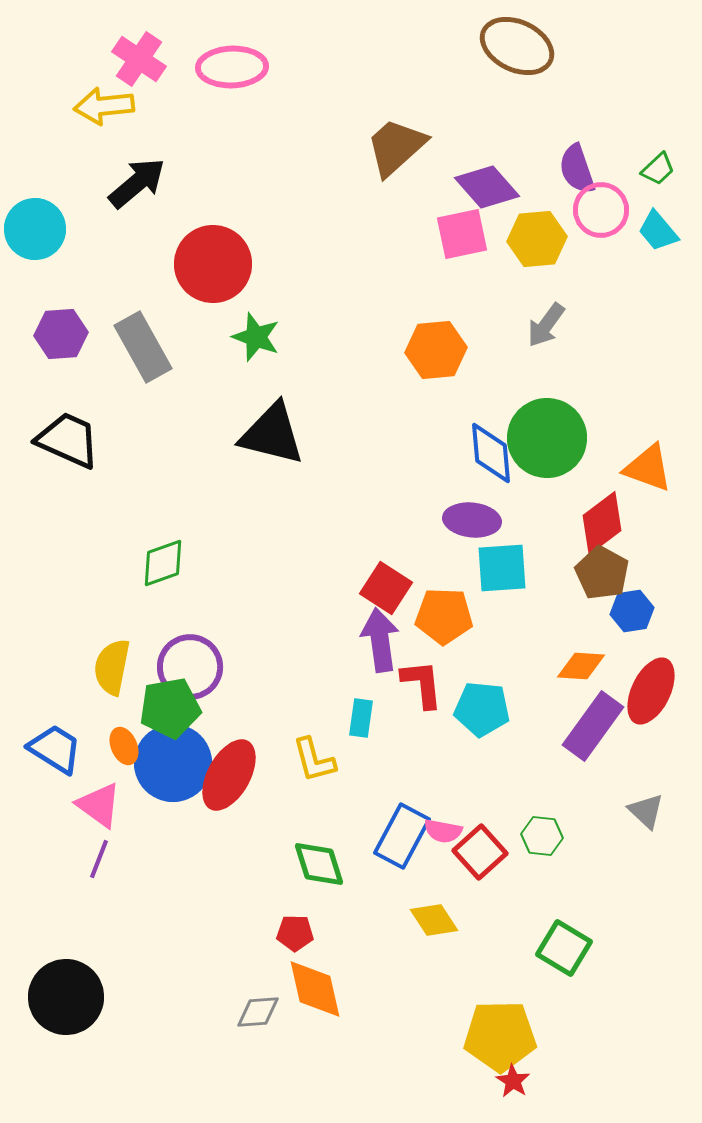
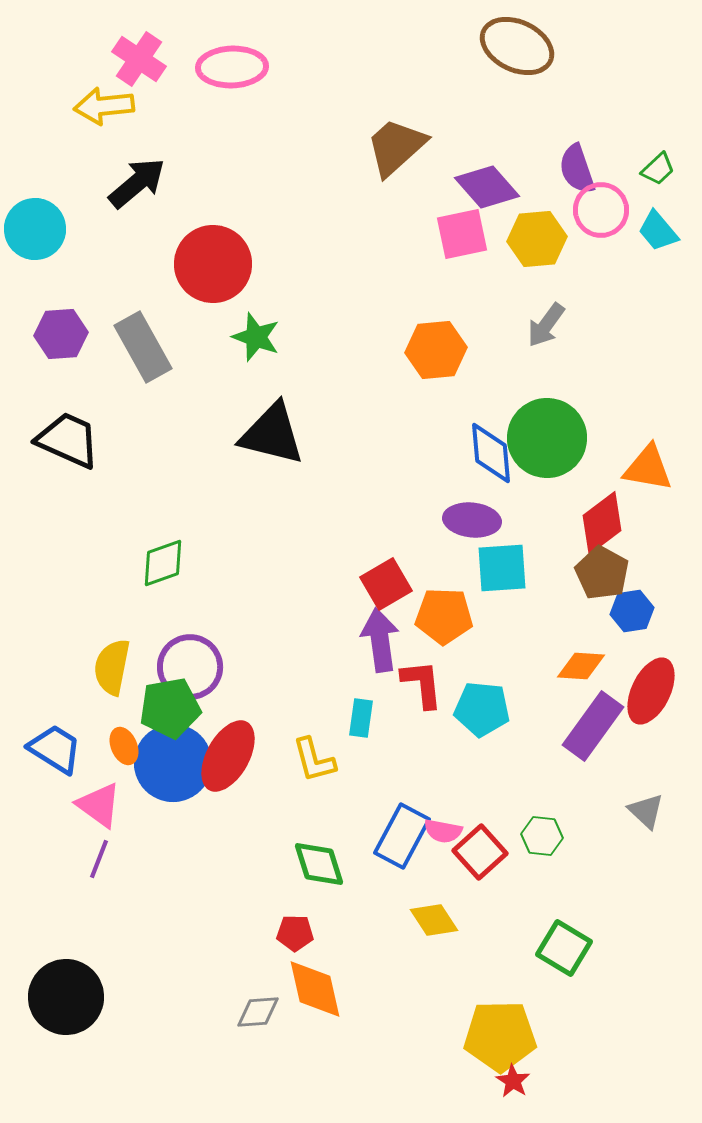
orange triangle at (648, 468): rotated 10 degrees counterclockwise
red square at (386, 588): moved 4 px up; rotated 27 degrees clockwise
red ellipse at (229, 775): moved 1 px left, 19 px up
